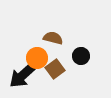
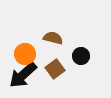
orange circle: moved 12 px left, 4 px up
